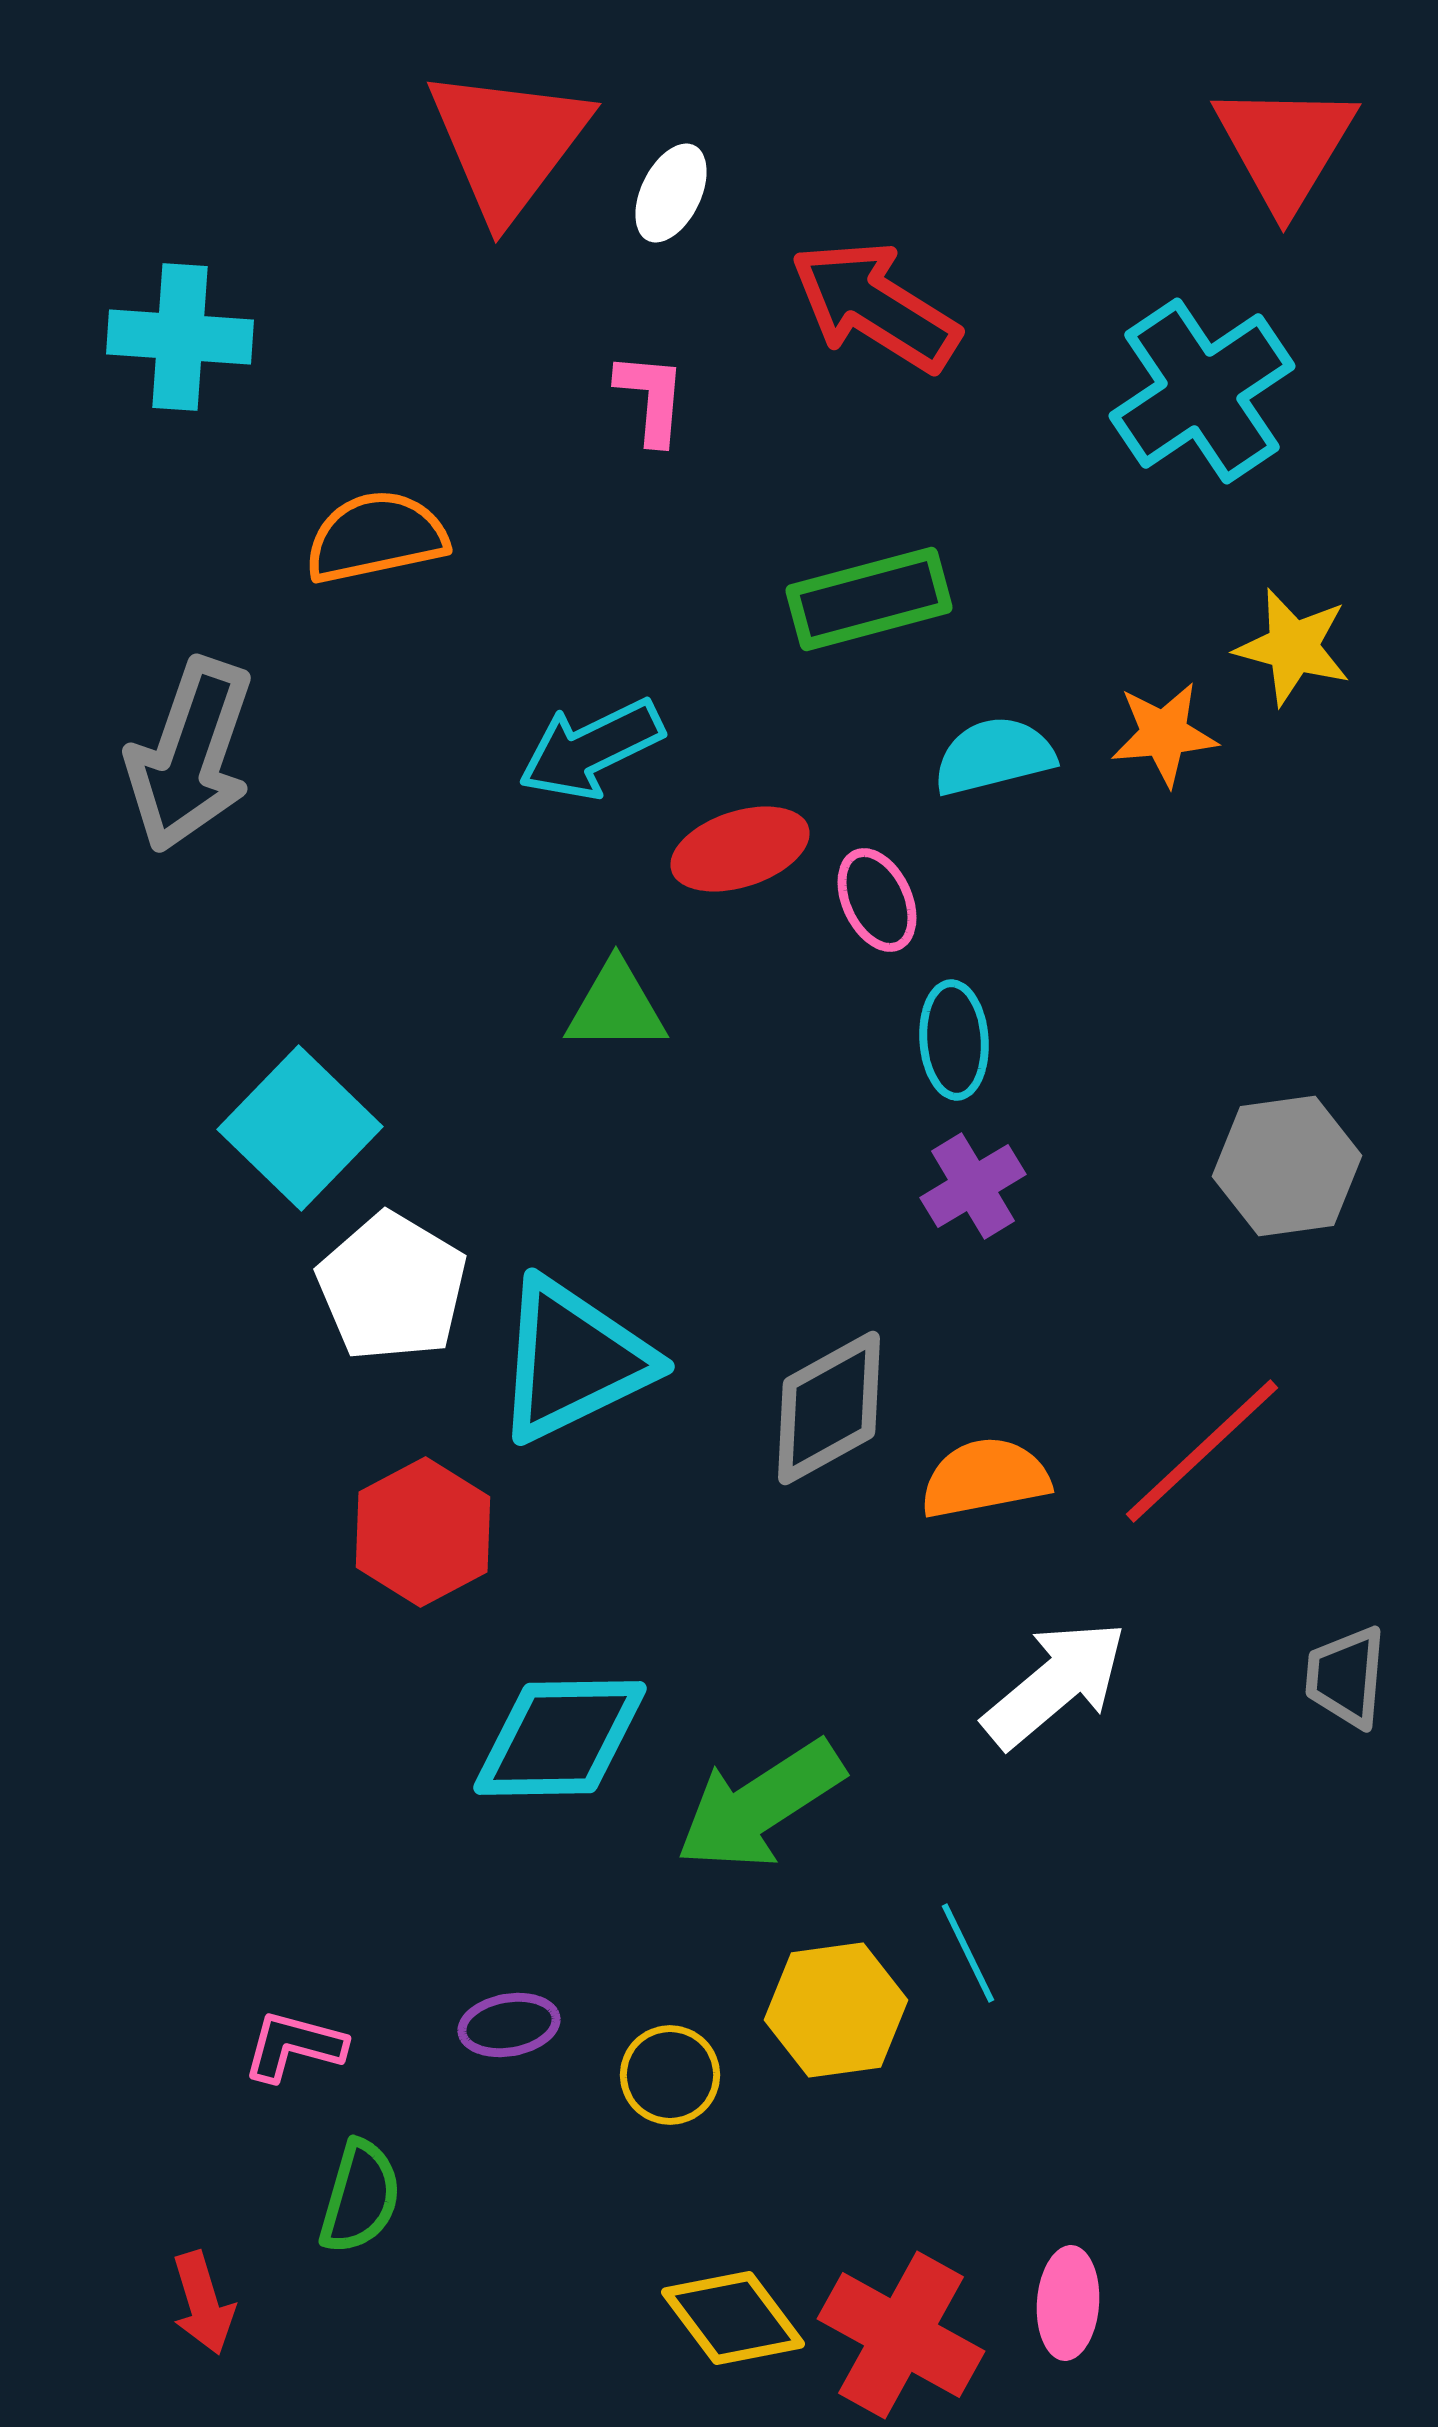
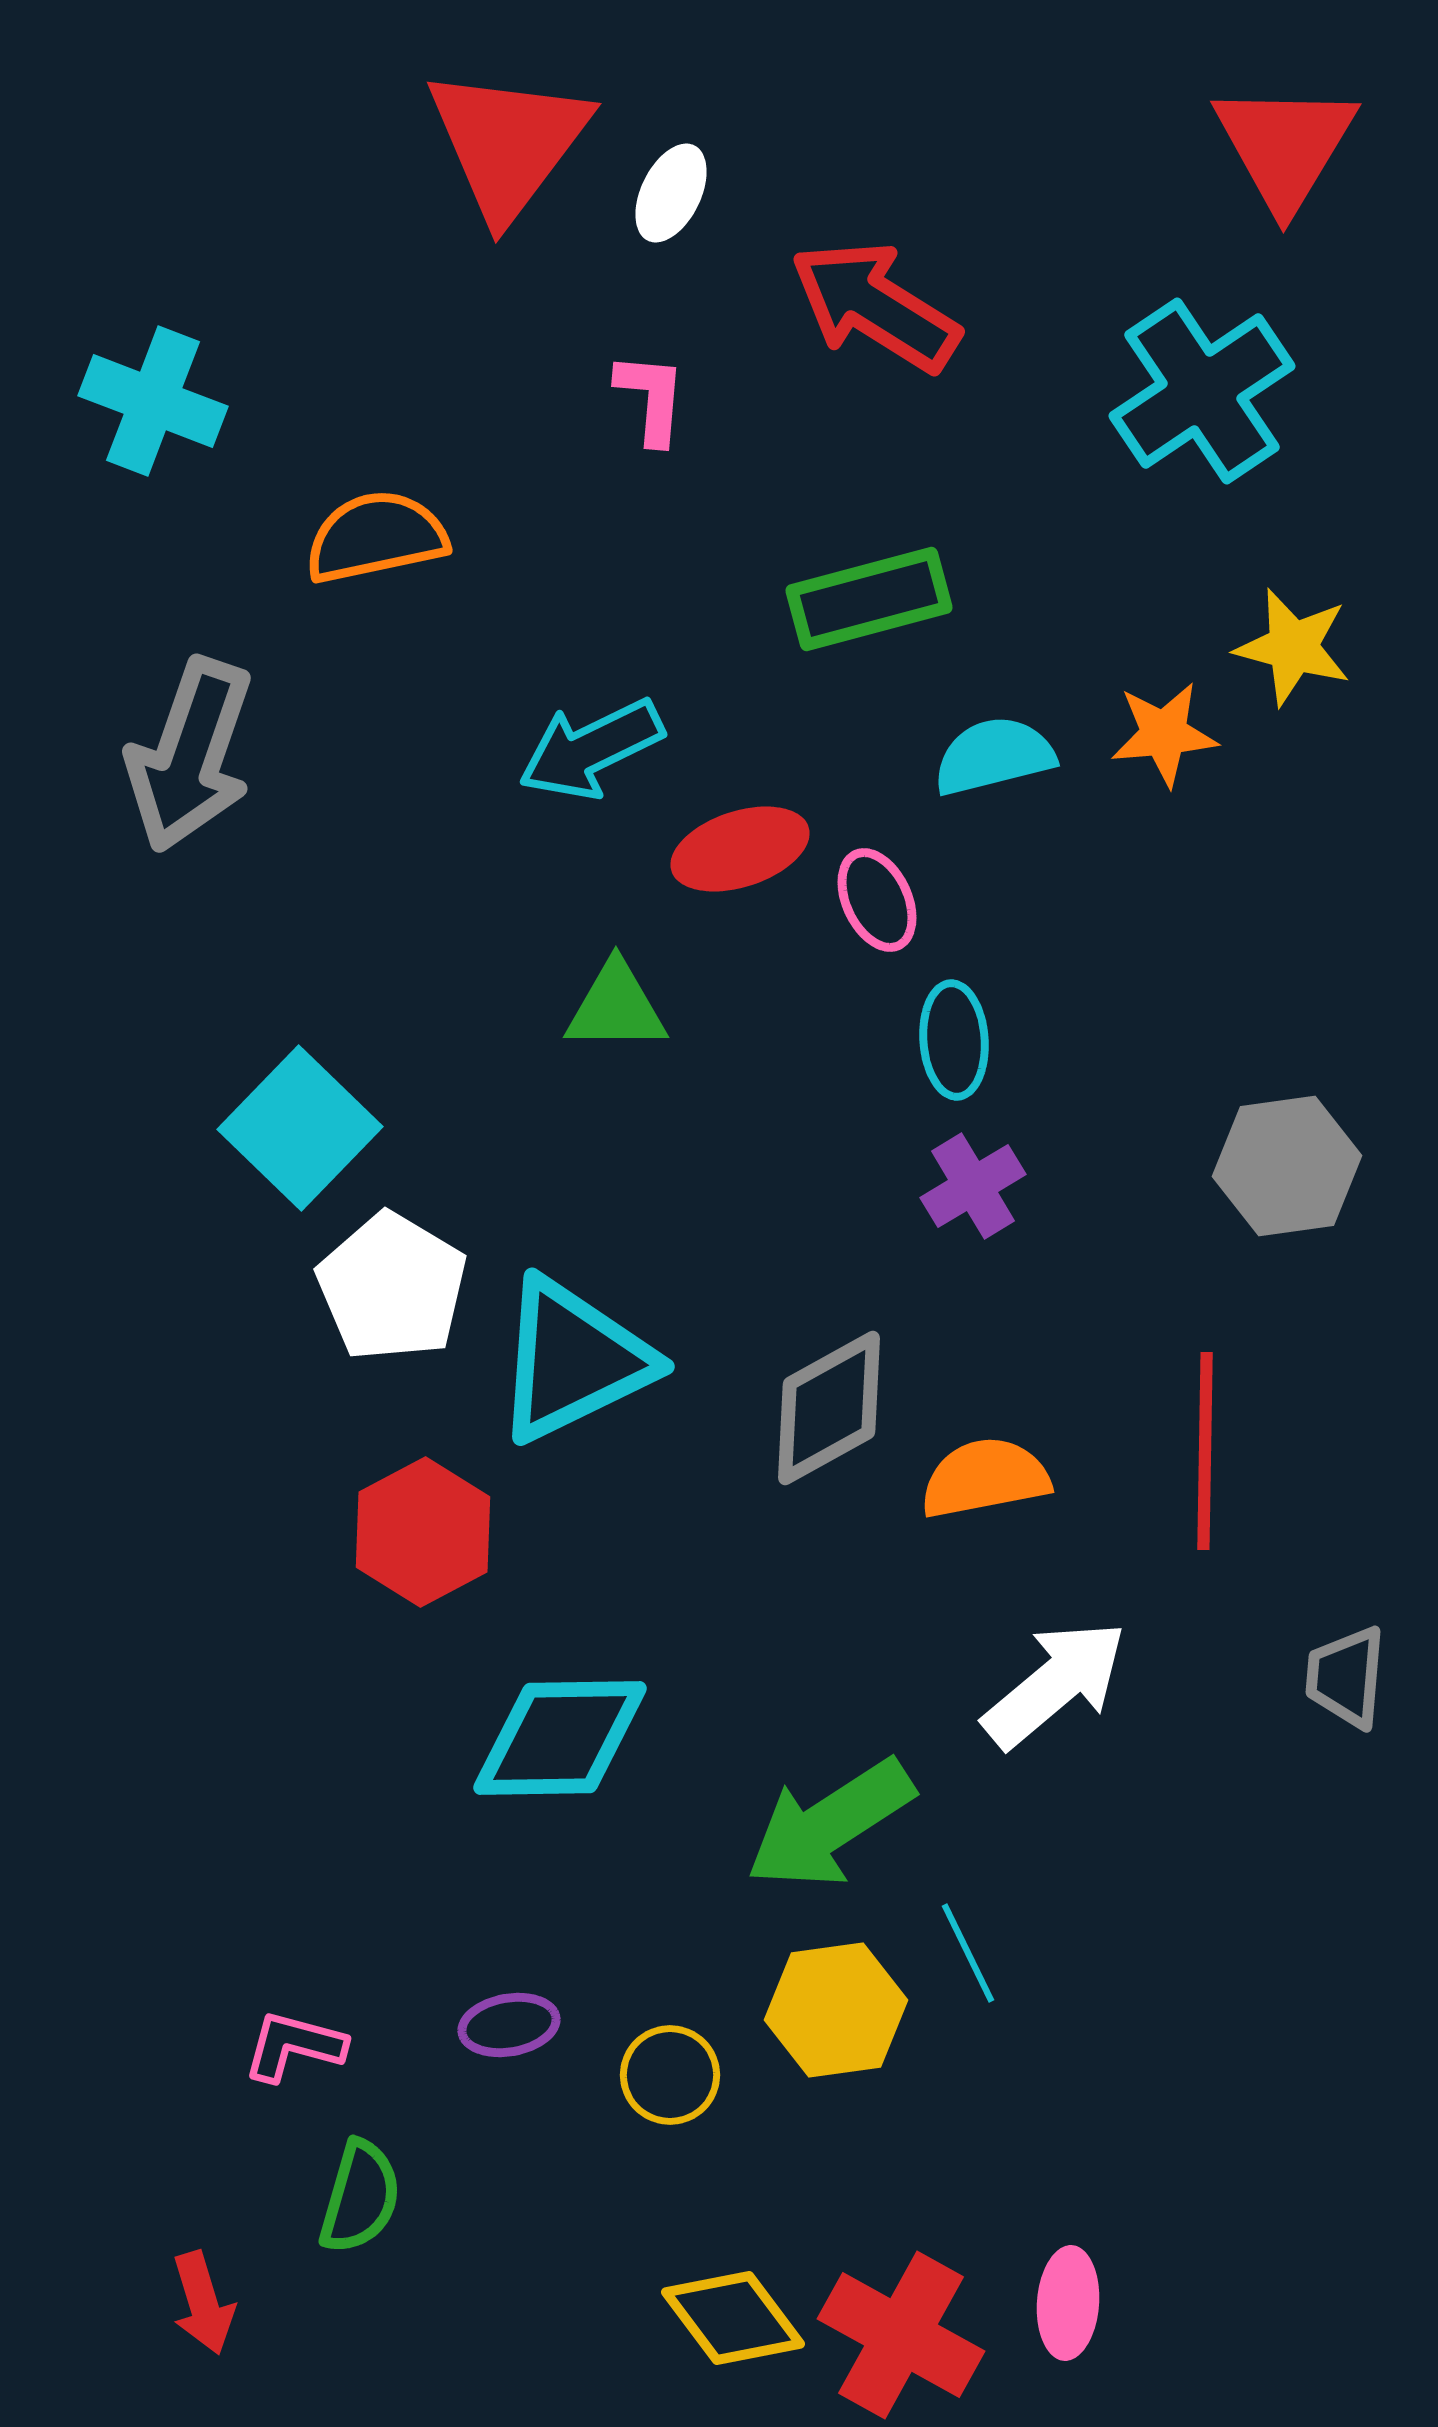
cyan cross at (180, 337): moved 27 px left, 64 px down; rotated 17 degrees clockwise
red line at (1202, 1451): moved 3 px right; rotated 46 degrees counterclockwise
green arrow at (760, 1805): moved 70 px right, 19 px down
